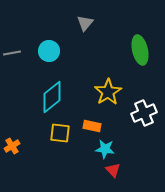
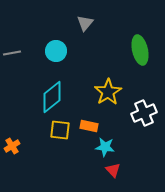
cyan circle: moved 7 px right
orange rectangle: moved 3 px left
yellow square: moved 3 px up
cyan star: moved 2 px up
